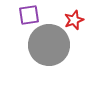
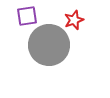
purple square: moved 2 px left, 1 px down
